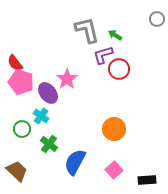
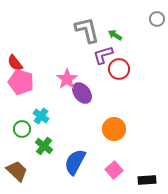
purple ellipse: moved 34 px right
green cross: moved 5 px left, 2 px down
